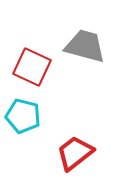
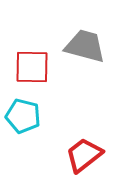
red square: rotated 24 degrees counterclockwise
red trapezoid: moved 9 px right, 2 px down
